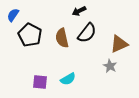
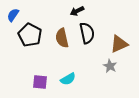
black arrow: moved 2 px left
black semicircle: rotated 50 degrees counterclockwise
